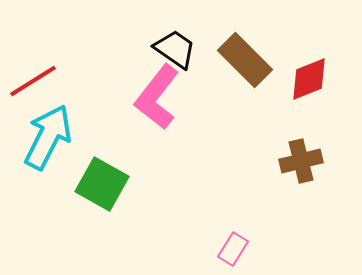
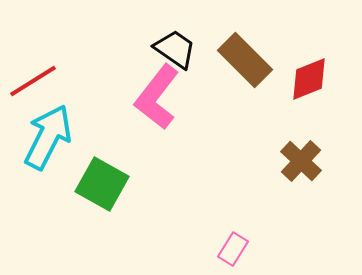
brown cross: rotated 33 degrees counterclockwise
